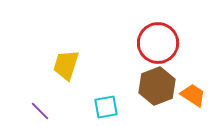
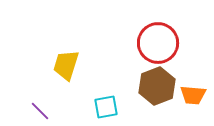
orange trapezoid: rotated 152 degrees clockwise
